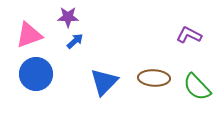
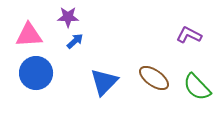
pink triangle: rotated 16 degrees clockwise
blue circle: moved 1 px up
brown ellipse: rotated 32 degrees clockwise
